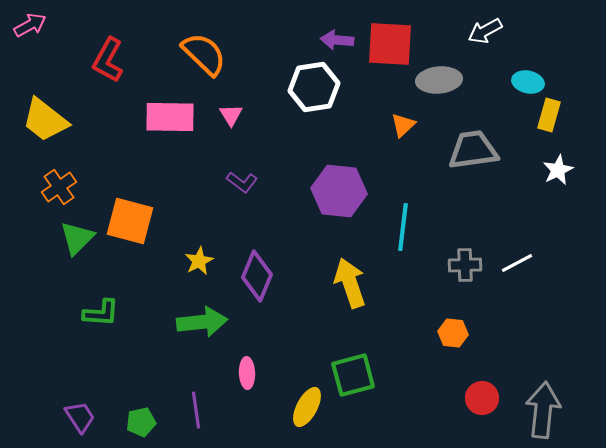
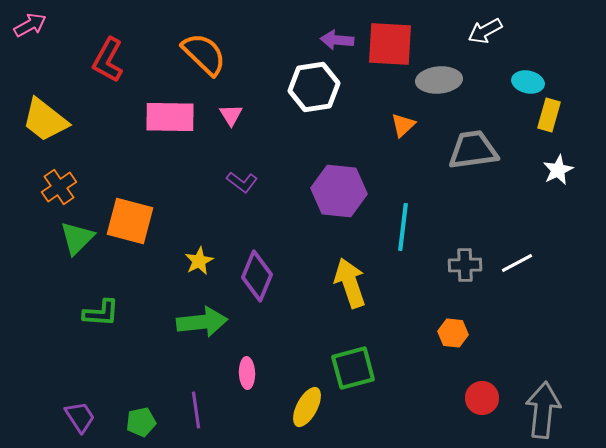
green square: moved 7 px up
